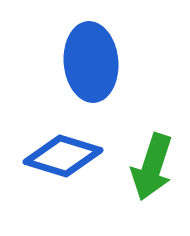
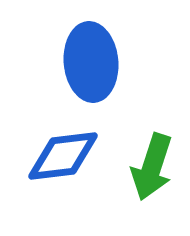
blue diamond: rotated 24 degrees counterclockwise
